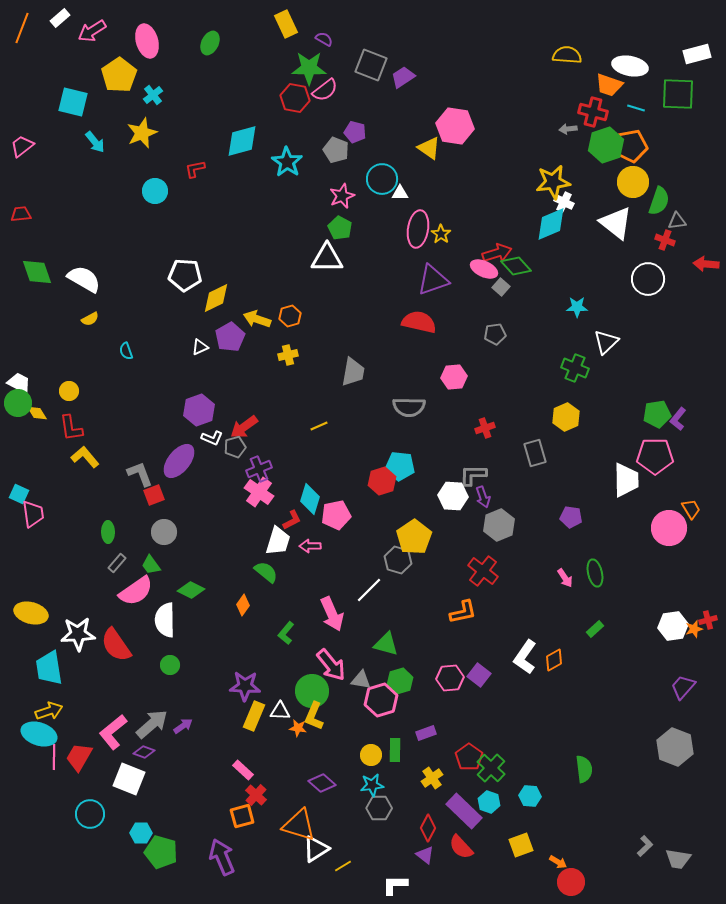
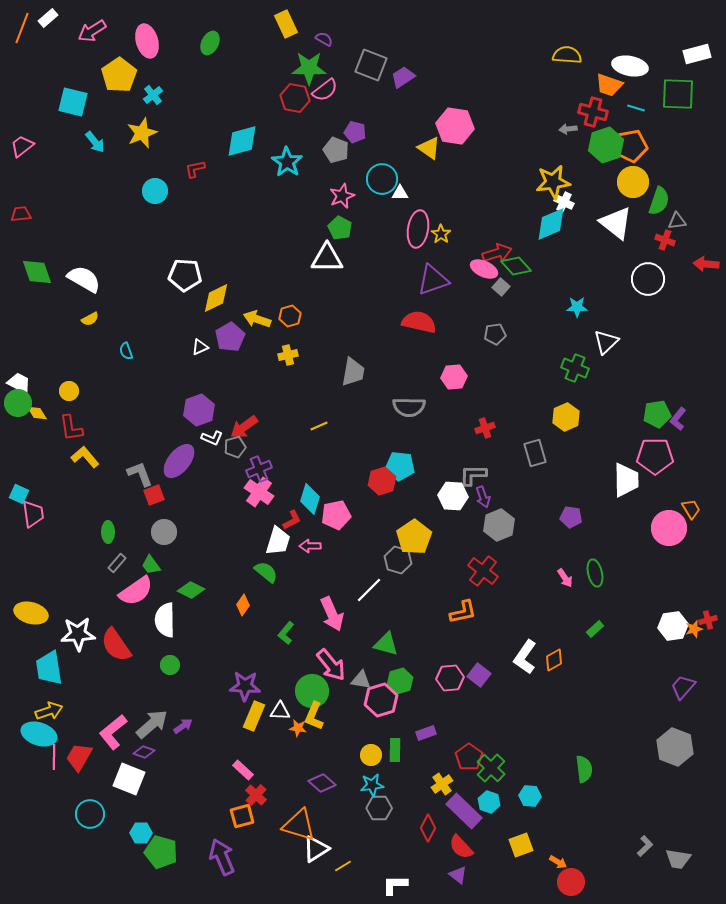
white rectangle at (60, 18): moved 12 px left
yellow cross at (432, 778): moved 10 px right, 6 px down
purple triangle at (425, 855): moved 33 px right, 20 px down
